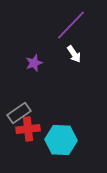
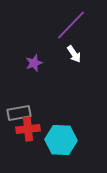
gray rectangle: rotated 25 degrees clockwise
